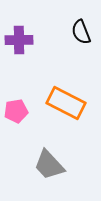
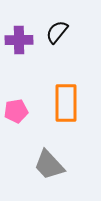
black semicircle: moved 24 px left; rotated 60 degrees clockwise
orange rectangle: rotated 63 degrees clockwise
